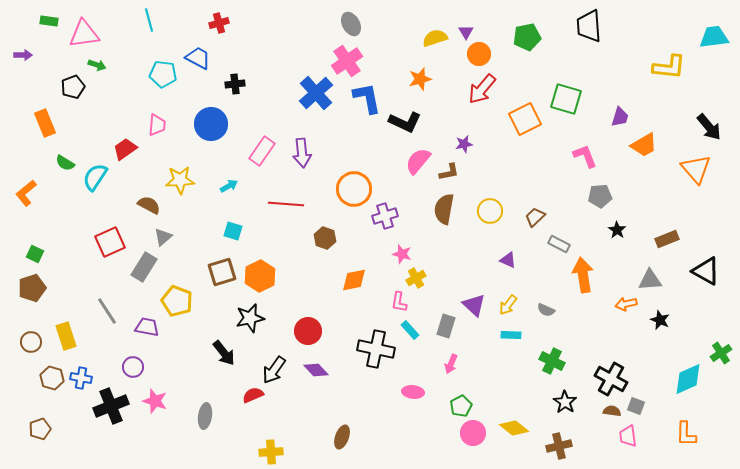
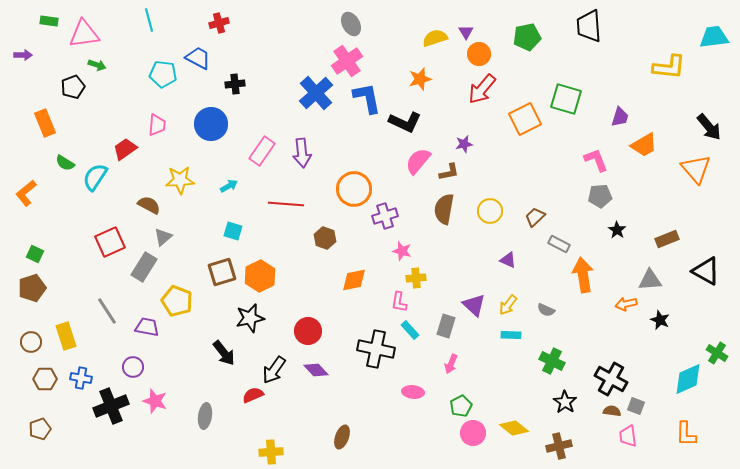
pink L-shape at (585, 156): moved 11 px right, 4 px down
pink star at (402, 254): moved 3 px up
yellow cross at (416, 278): rotated 24 degrees clockwise
green cross at (721, 353): moved 4 px left; rotated 25 degrees counterclockwise
brown hexagon at (52, 378): moved 7 px left, 1 px down; rotated 15 degrees counterclockwise
